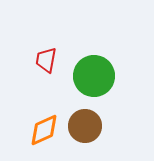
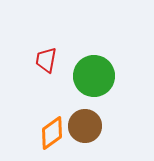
orange diamond: moved 8 px right, 3 px down; rotated 12 degrees counterclockwise
